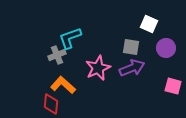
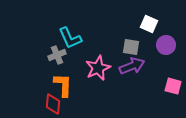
cyan L-shape: rotated 95 degrees counterclockwise
purple circle: moved 3 px up
purple arrow: moved 2 px up
orange L-shape: rotated 50 degrees clockwise
red diamond: moved 2 px right
